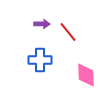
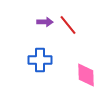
purple arrow: moved 3 px right, 2 px up
red line: moved 7 px up
